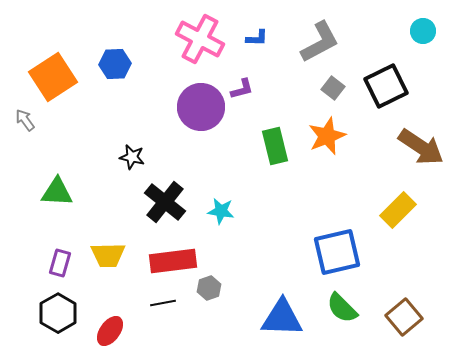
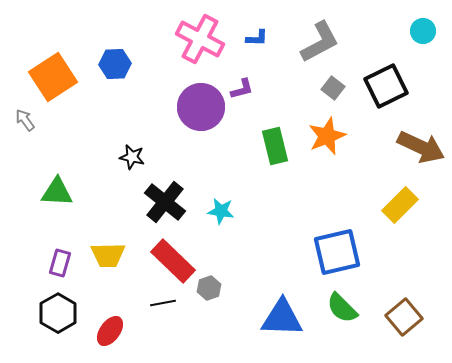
brown arrow: rotated 9 degrees counterclockwise
yellow rectangle: moved 2 px right, 5 px up
red rectangle: rotated 51 degrees clockwise
